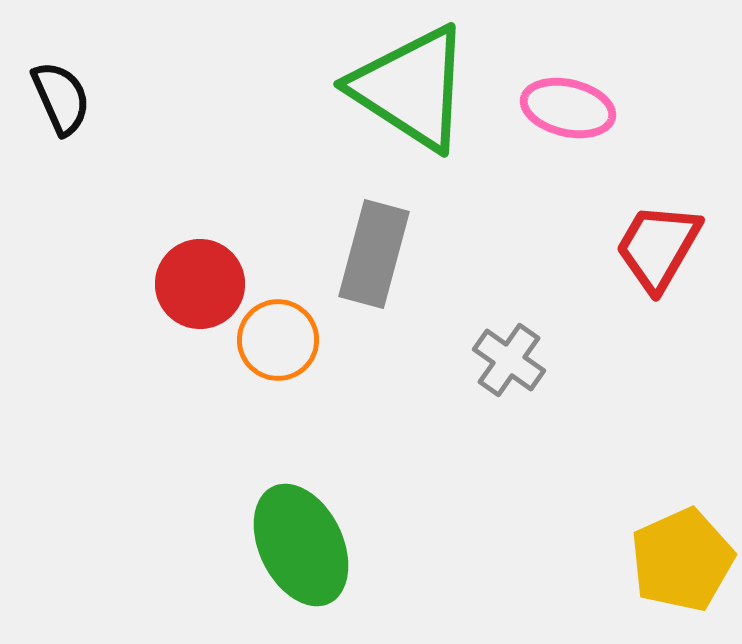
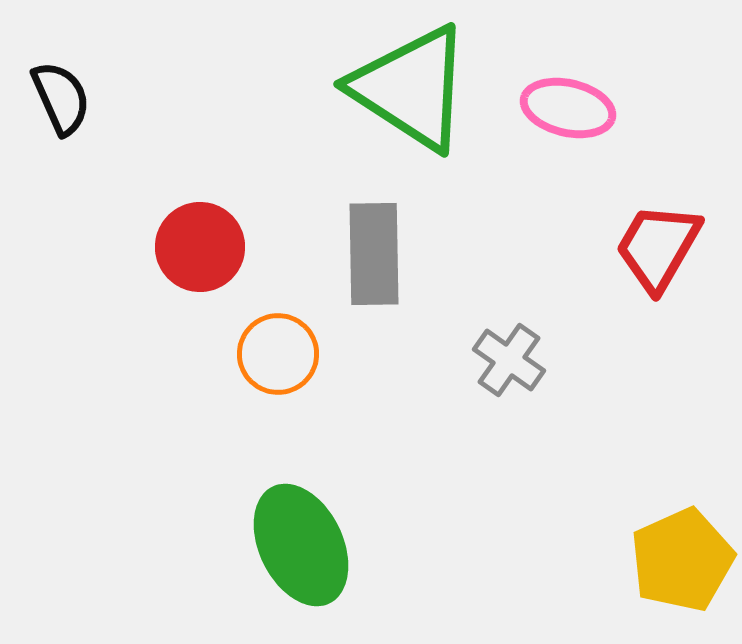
gray rectangle: rotated 16 degrees counterclockwise
red circle: moved 37 px up
orange circle: moved 14 px down
